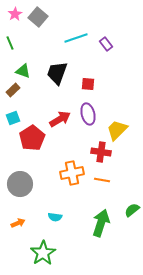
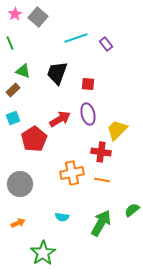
red pentagon: moved 2 px right, 1 px down
cyan semicircle: moved 7 px right
green arrow: rotated 12 degrees clockwise
